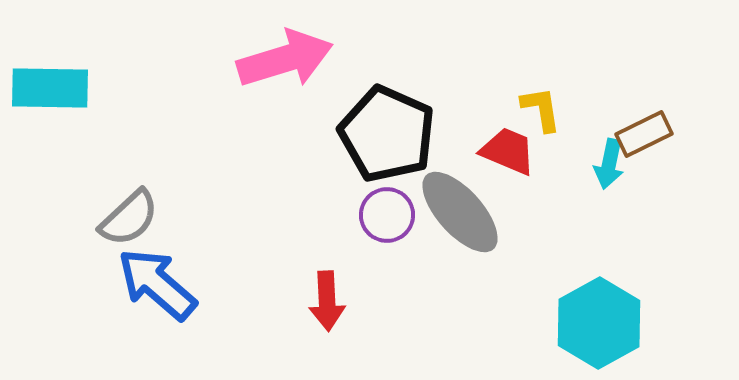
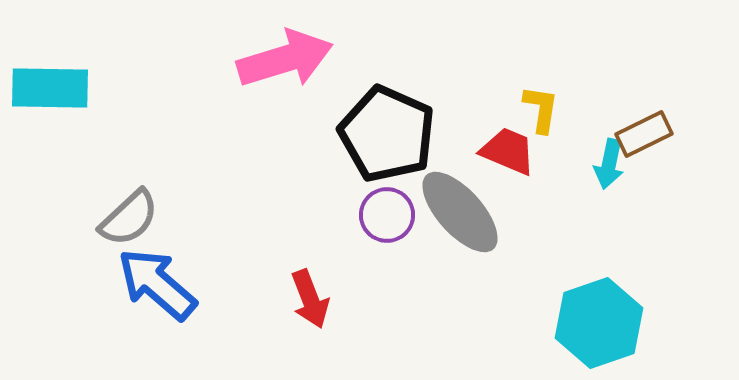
yellow L-shape: rotated 18 degrees clockwise
red arrow: moved 17 px left, 2 px up; rotated 18 degrees counterclockwise
cyan hexagon: rotated 10 degrees clockwise
